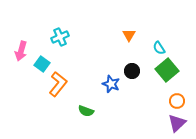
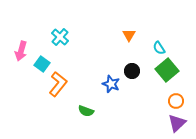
cyan cross: rotated 24 degrees counterclockwise
orange circle: moved 1 px left
